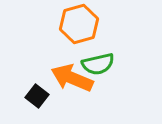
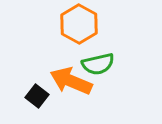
orange hexagon: rotated 15 degrees counterclockwise
orange arrow: moved 1 px left, 3 px down
